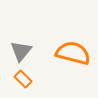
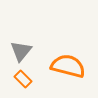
orange semicircle: moved 5 px left, 13 px down
